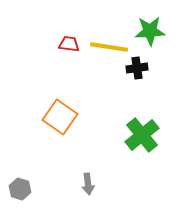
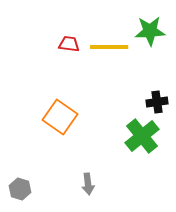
yellow line: rotated 9 degrees counterclockwise
black cross: moved 20 px right, 34 px down
green cross: moved 1 px down
